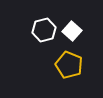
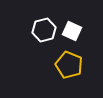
white square: rotated 18 degrees counterclockwise
